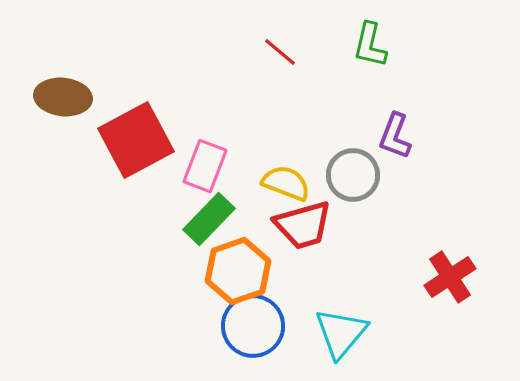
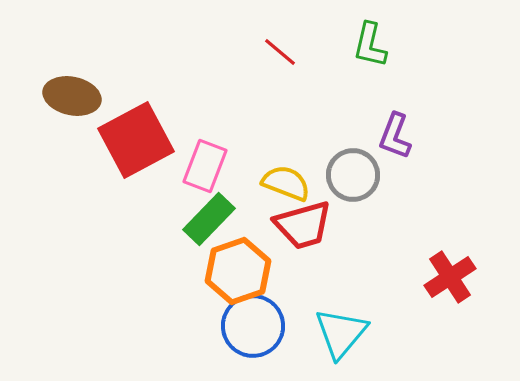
brown ellipse: moved 9 px right, 1 px up; rotated 6 degrees clockwise
